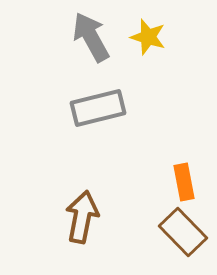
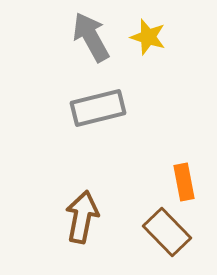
brown rectangle: moved 16 px left
